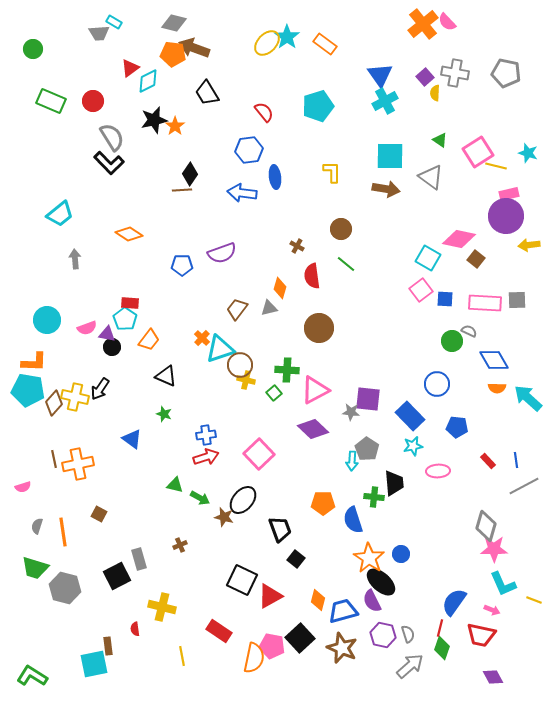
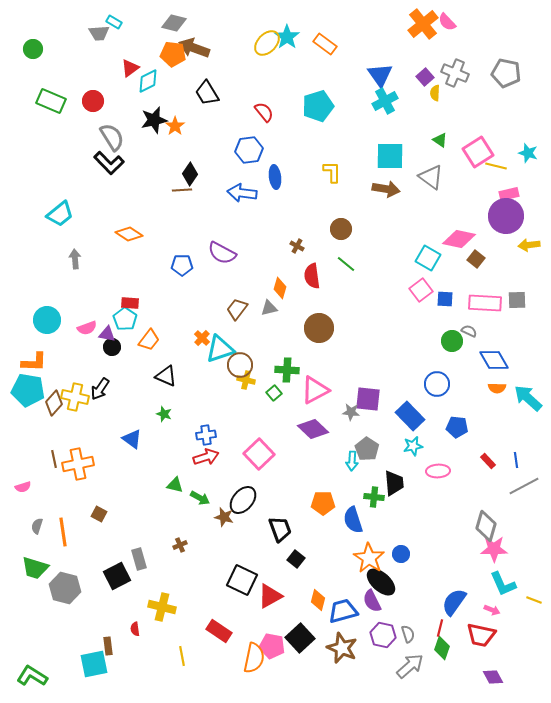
gray cross at (455, 73): rotated 12 degrees clockwise
purple semicircle at (222, 253): rotated 48 degrees clockwise
